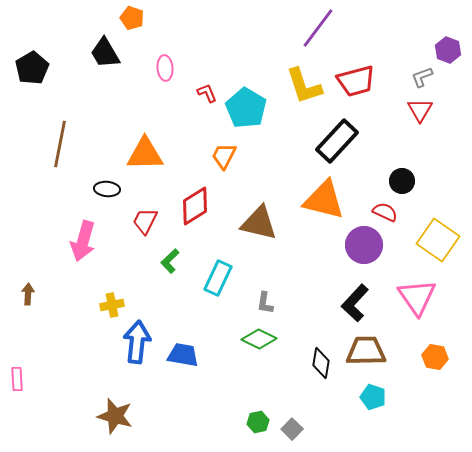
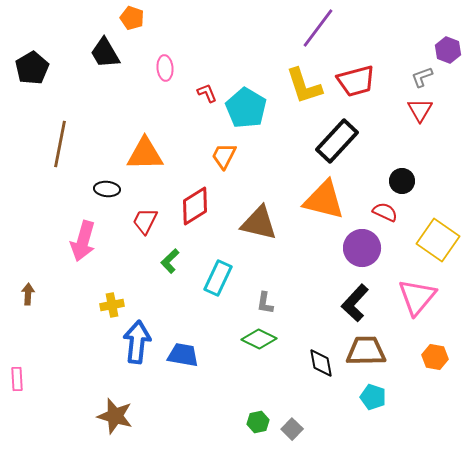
purple circle at (364, 245): moved 2 px left, 3 px down
pink triangle at (417, 297): rotated 15 degrees clockwise
black diamond at (321, 363): rotated 20 degrees counterclockwise
